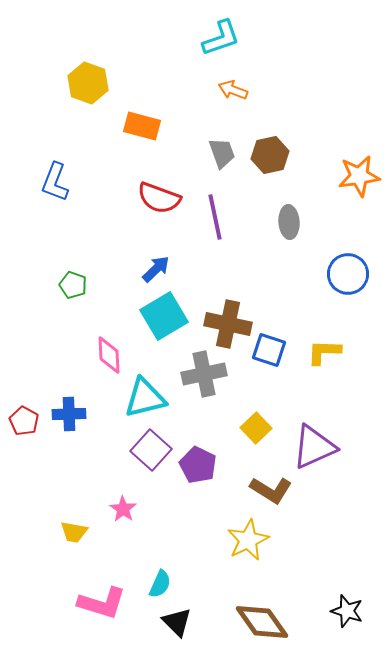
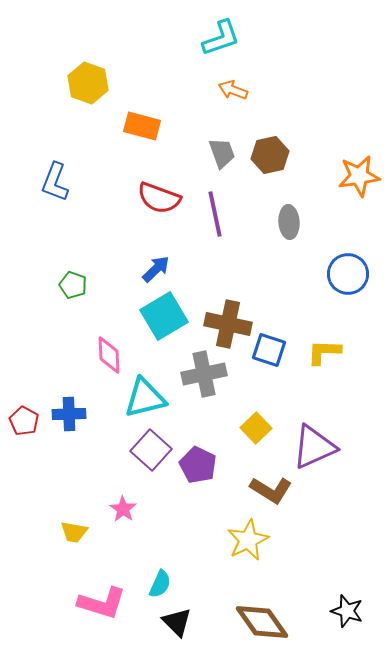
purple line: moved 3 px up
